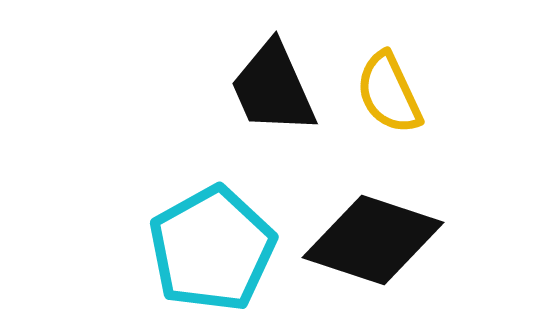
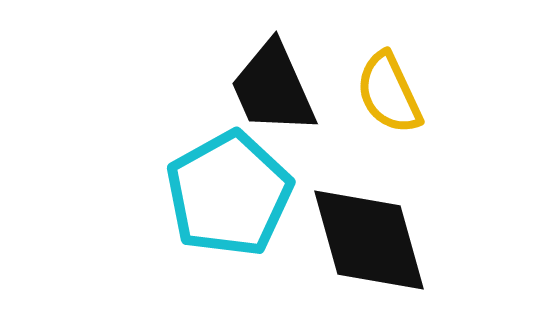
black diamond: moved 4 px left; rotated 56 degrees clockwise
cyan pentagon: moved 17 px right, 55 px up
